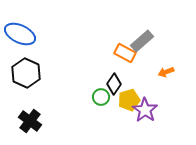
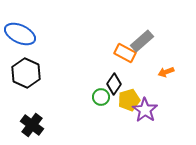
black cross: moved 2 px right, 4 px down
